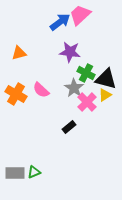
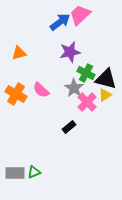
purple star: rotated 20 degrees counterclockwise
